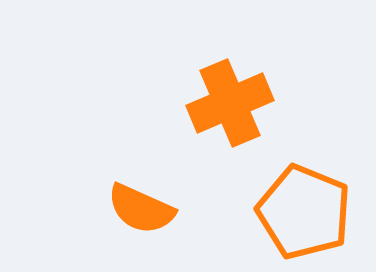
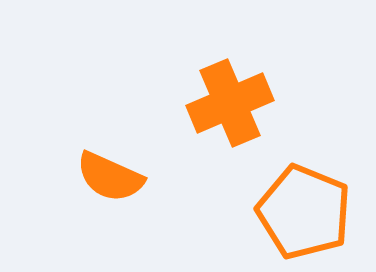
orange semicircle: moved 31 px left, 32 px up
